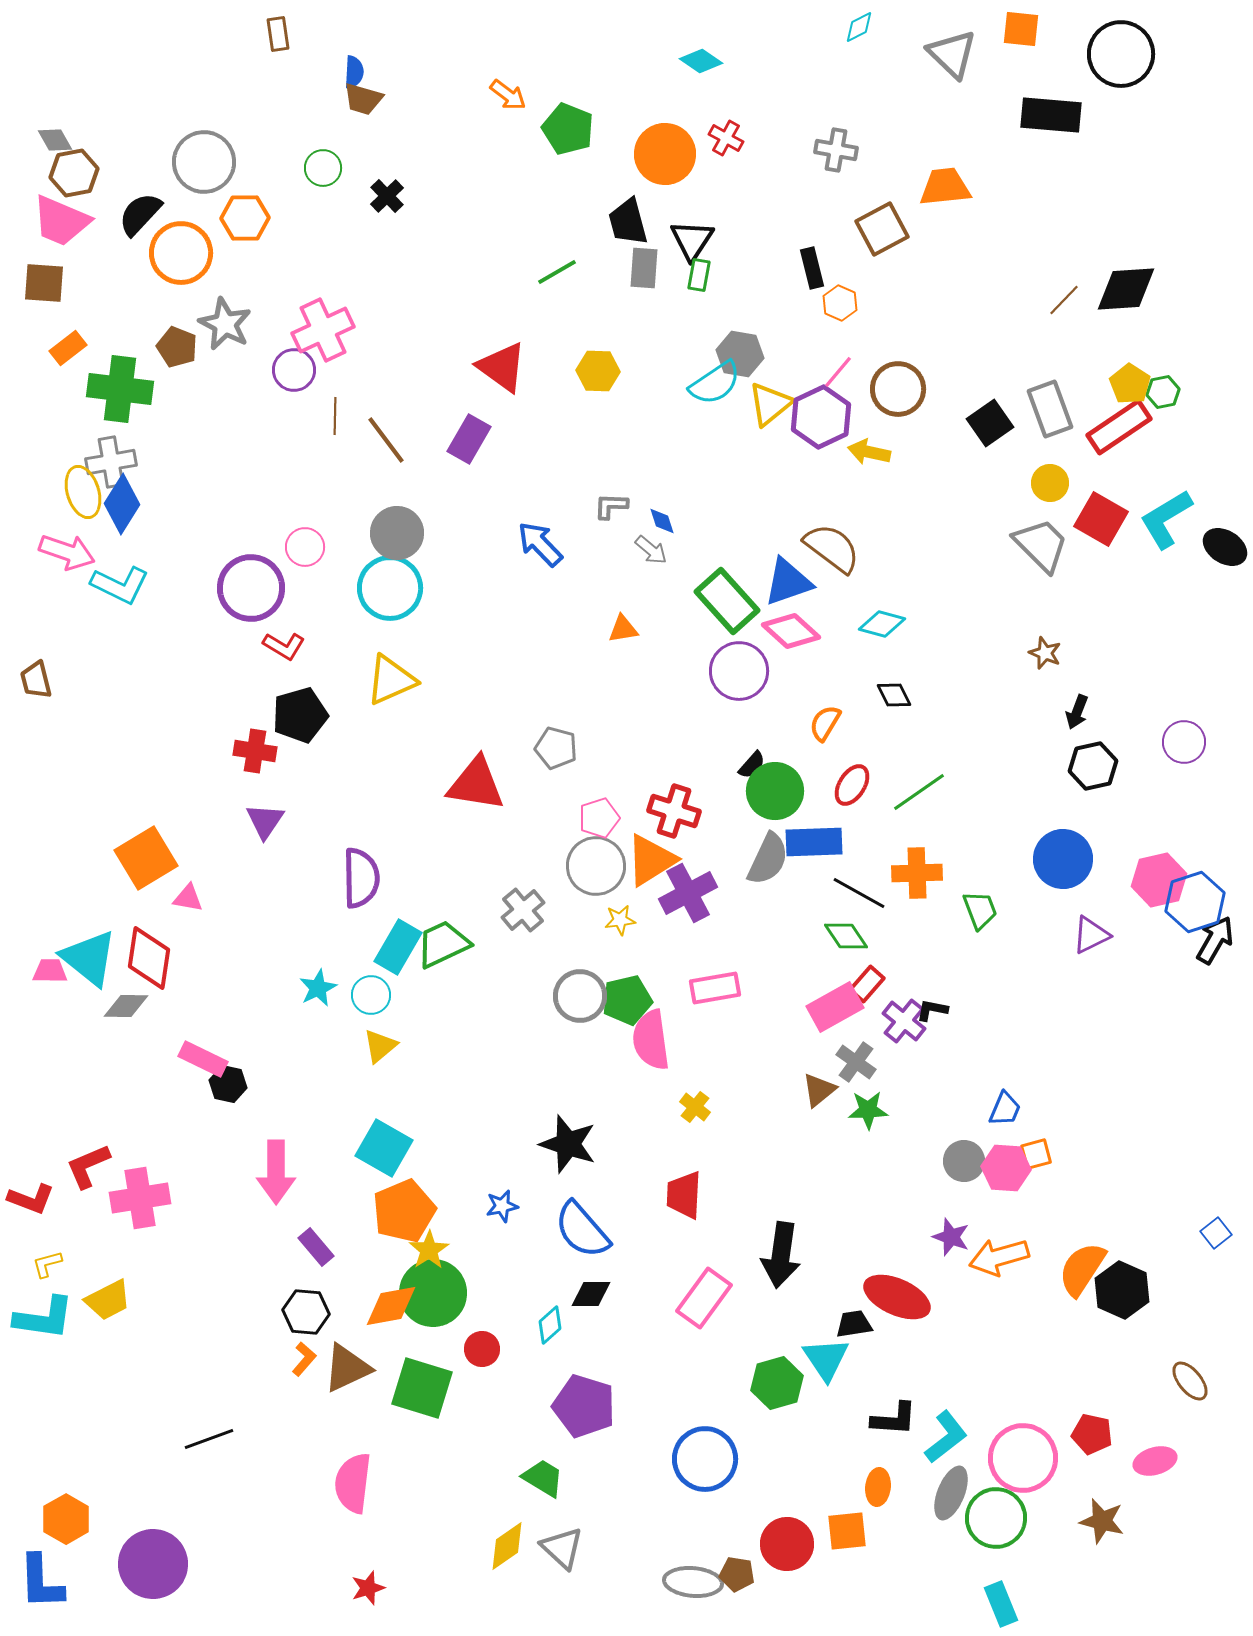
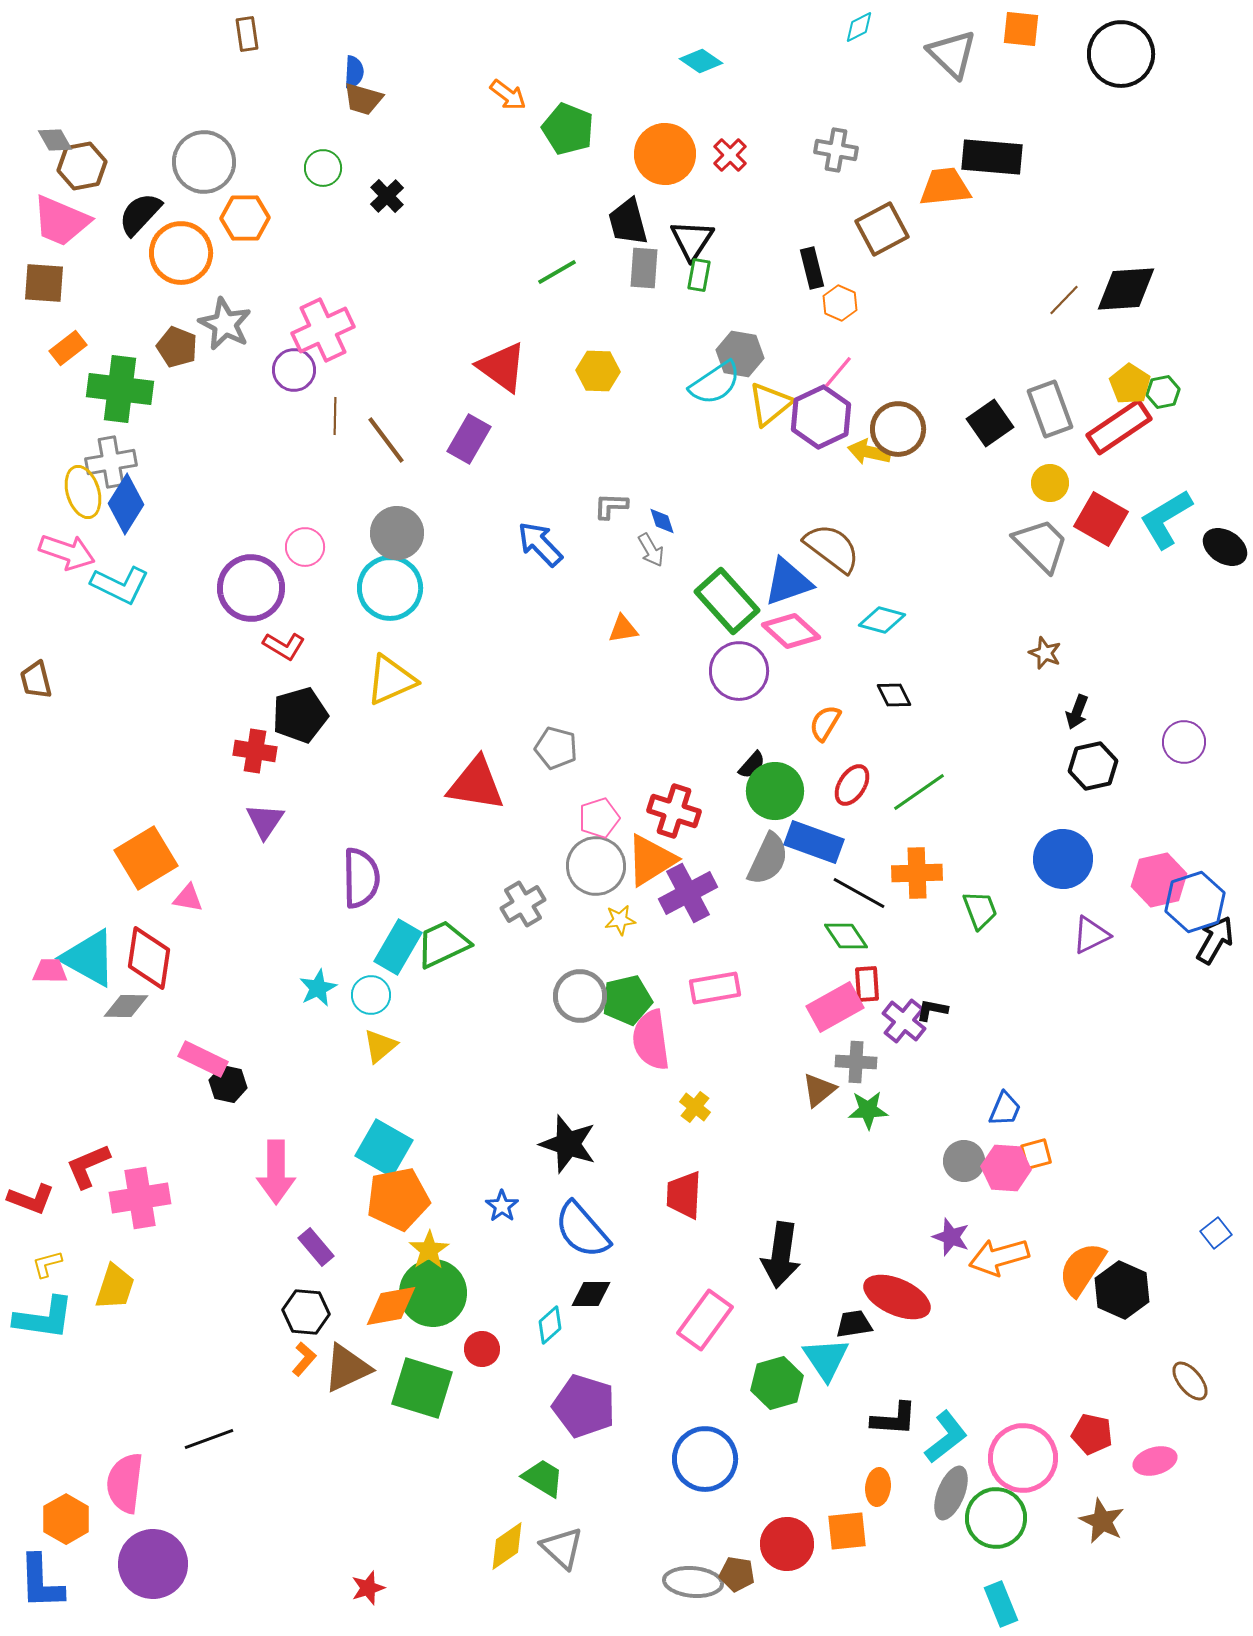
brown rectangle at (278, 34): moved 31 px left
black rectangle at (1051, 115): moved 59 px left, 42 px down
red cross at (726, 138): moved 4 px right, 17 px down; rotated 16 degrees clockwise
brown hexagon at (74, 173): moved 8 px right, 7 px up
brown circle at (898, 389): moved 40 px down
blue diamond at (122, 504): moved 4 px right
gray arrow at (651, 550): rotated 20 degrees clockwise
cyan diamond at (882, 624): moved 4 px up
blue rectangle at (814, 842): rotated 22 degrees clockwise
gray cross at (523, 910): moved 6 px up; rotated 9 degrees clockwise
cyan triangle at (89, 958): rotated 10 degrees counterclockwise
red rectangle at (867, 984): rotated 45 degrees counterclockwise
gray cross at (856, 1062): rotated 33 degrees counterclockwise
blue star at (502, 1206): rotated 24 degrees counterclockwise
orange pentagon at (404, 1211): moved 6 px left, 12 px up; rotated 12 degrees clockwise
pink rectangle at (704, 1298): moved 1 px right, 22 px down
yellow trapezoid at (108, 1300): moved 7 px right, 13 px up; rotated 45 degrees counterclockwise
pink semicircle at (353, 1483): moved 228 px left
brown star at (1102, 1521): rotated 12 degrees clockwise
